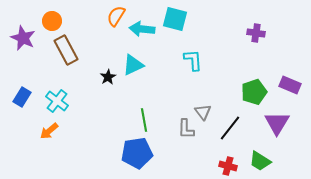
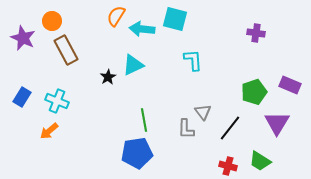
cyan cross: rotated 15 degrees counterclockwise
